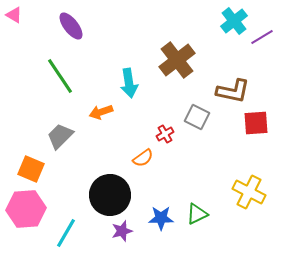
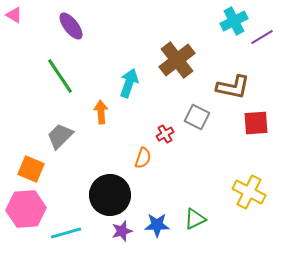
cyan cross: rotated 12 degrees clockwise
cyan arrow: rotated 152 degrees counterclockwise
brown L-shape: moved 4 px up
orange arrow: rotated 105 degrees clockwise
orange semicircle: rotated 35 degrees counterclockwise
green triangle: moved 2 px left, 5 px down
blue star: moved 4 px left, 7 px down
cyan line: rotated 44 degrees clockwise
